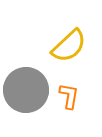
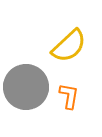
gray circle: moved 3 px up
